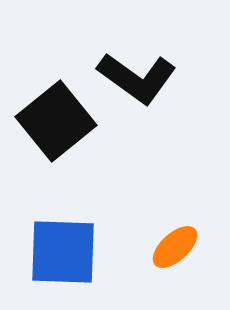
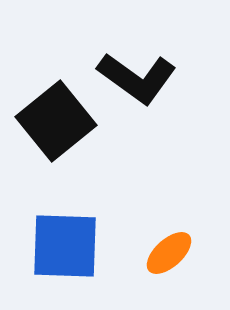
orange ellipse: moved 6 px left, 6 px down
blue square: moved 2 px right, 6 px up
